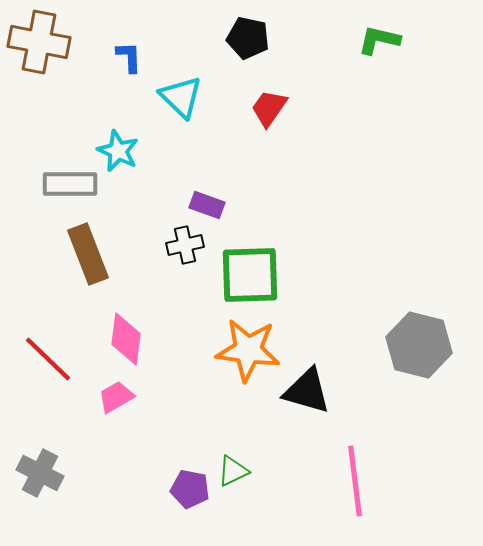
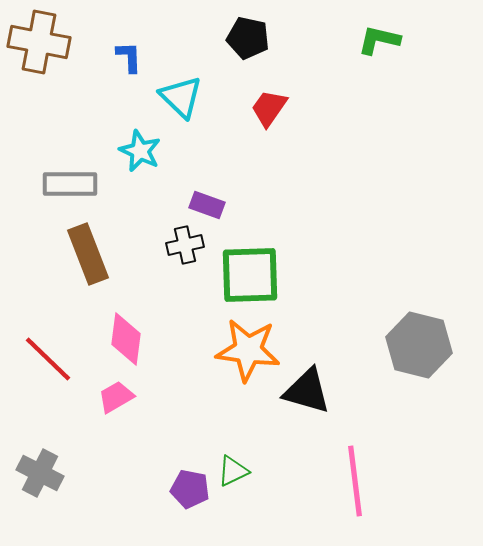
cyan star: moved 22 px right
